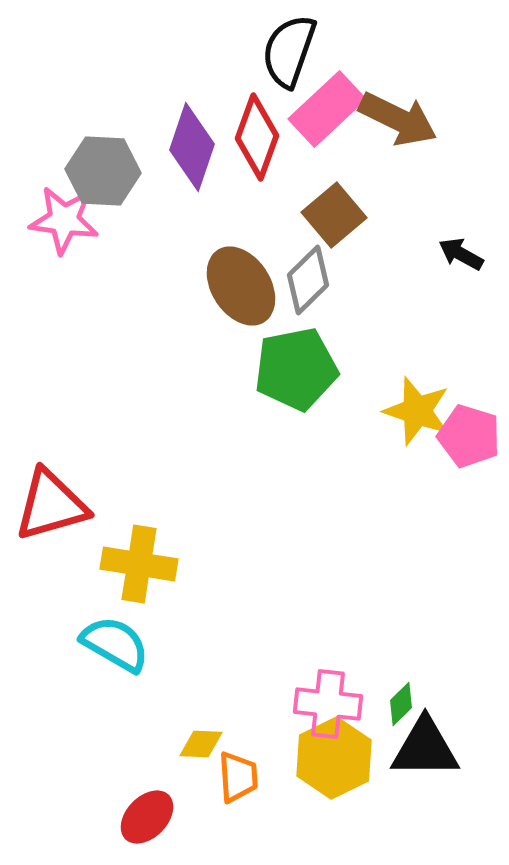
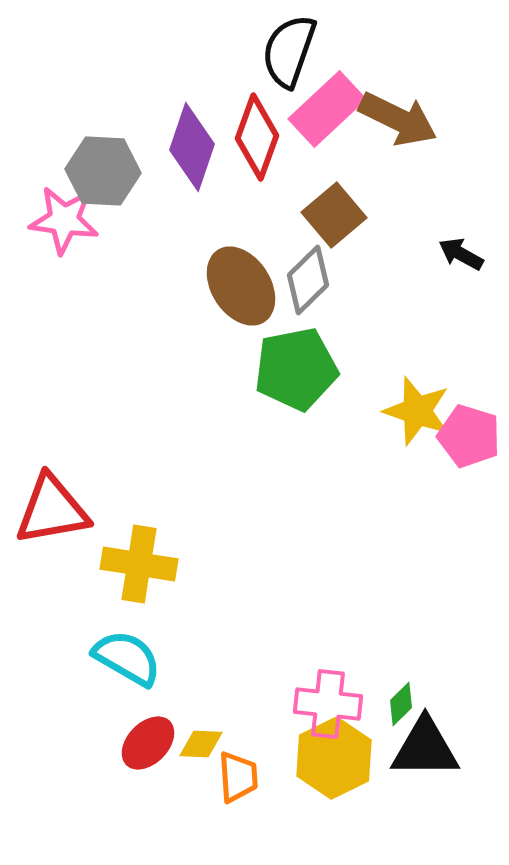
red triangle: moved 1 px right, 5 px down; rotated 6 degrees clockwise
cyan semicircle: moved 12 px right, 14 px down
red ellipse: moved 1 px right, 74 px up
